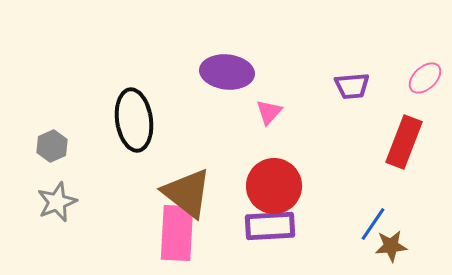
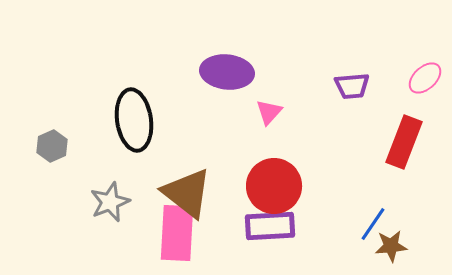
gray star: moved 53 px right
